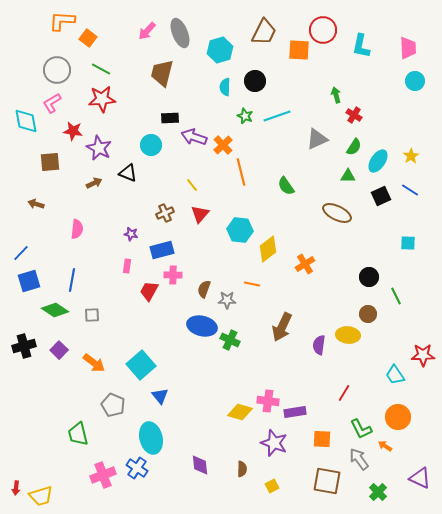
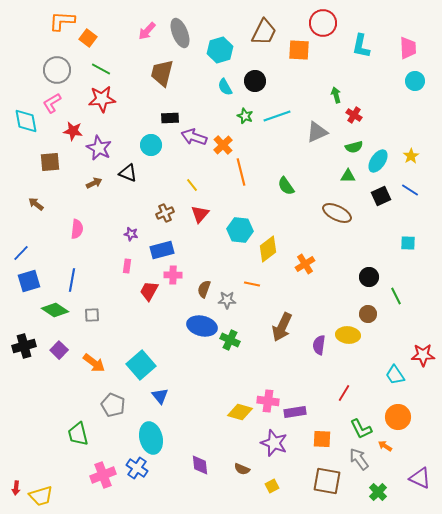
red circle at (323, 30): moved 7 px up
cyan semicircle at (225, 87): rotated 30 degrees counterclockwise
gray triangle at (317, 139): moved 7 px up
green semicircle at (354, 147): rotated 42 degrees clockwise
brown arrow at (36, 204): rotated 21 degrees clockwise
brown semicircle at (242, 469): rotated 112 degrees clockwise
